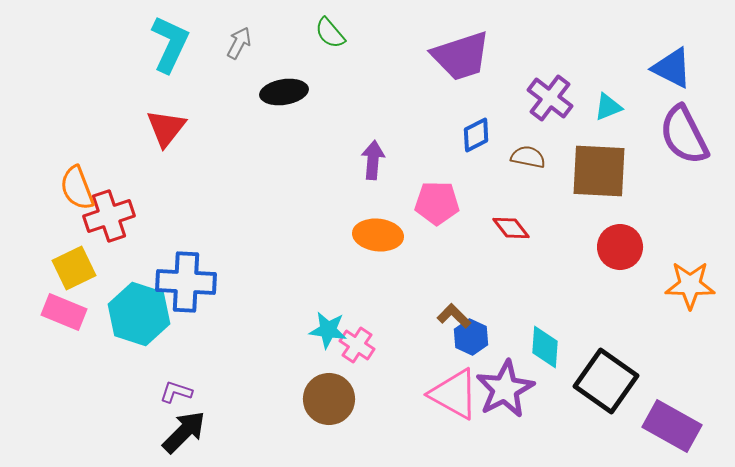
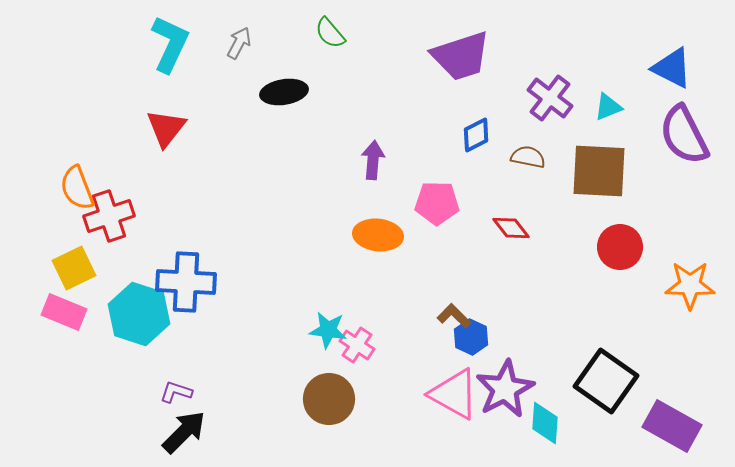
cyan diamond: moved 76 px down
